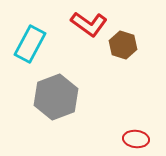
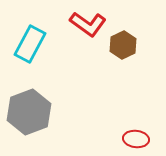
red L-shape: moved 1 px left
brown hexagon: rotated 16 degrees clockwise
gray hexagon: moved 27 px left, 15 px down
